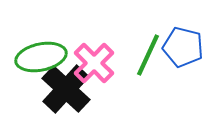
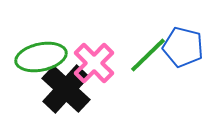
green line: rotated 21 degrees clockwise
